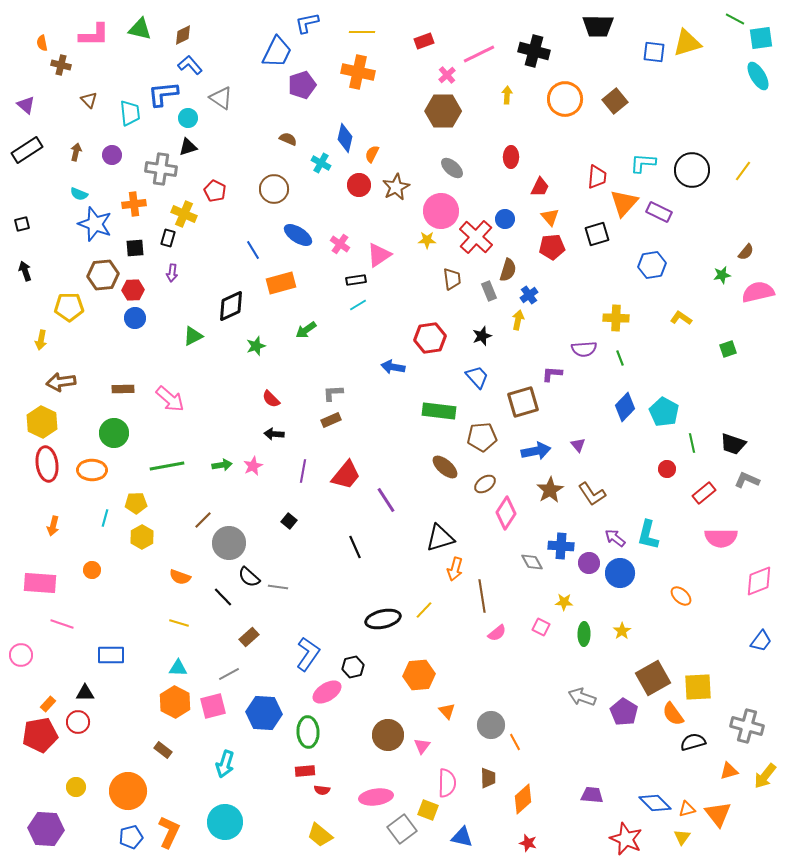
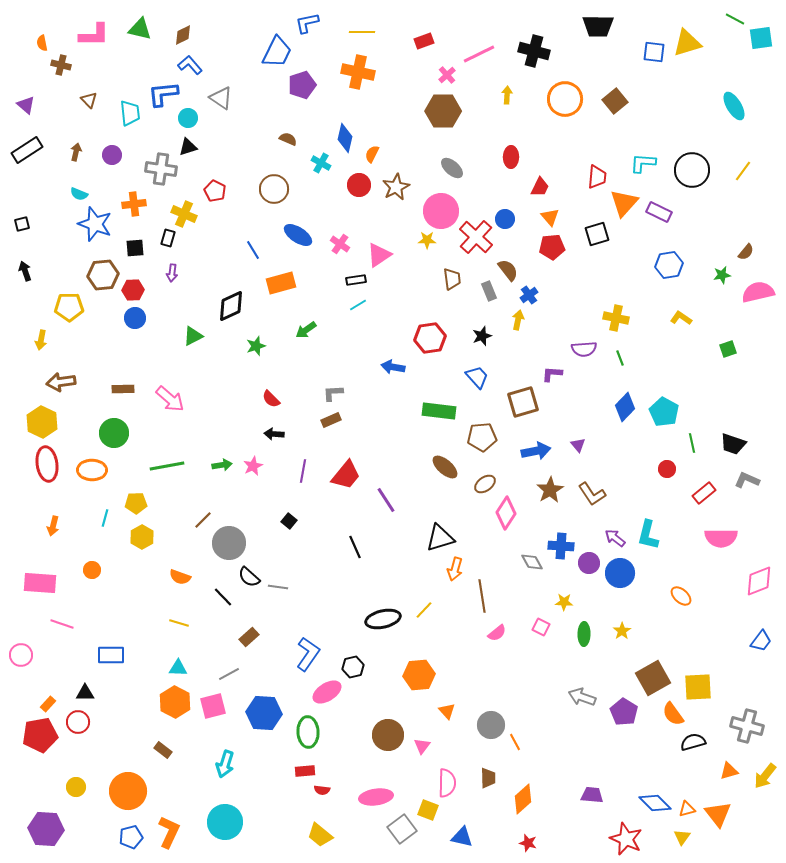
cyan ellipse at (758, 76): moved 24 px left, 30 px down
blue hexagon at (652, 265): moved 17 px right
brown semicircle at (508, 270): rotated 55 degrees counterclockwise
yellow cross at (616, 318): rotated 10 degrees clockwise
